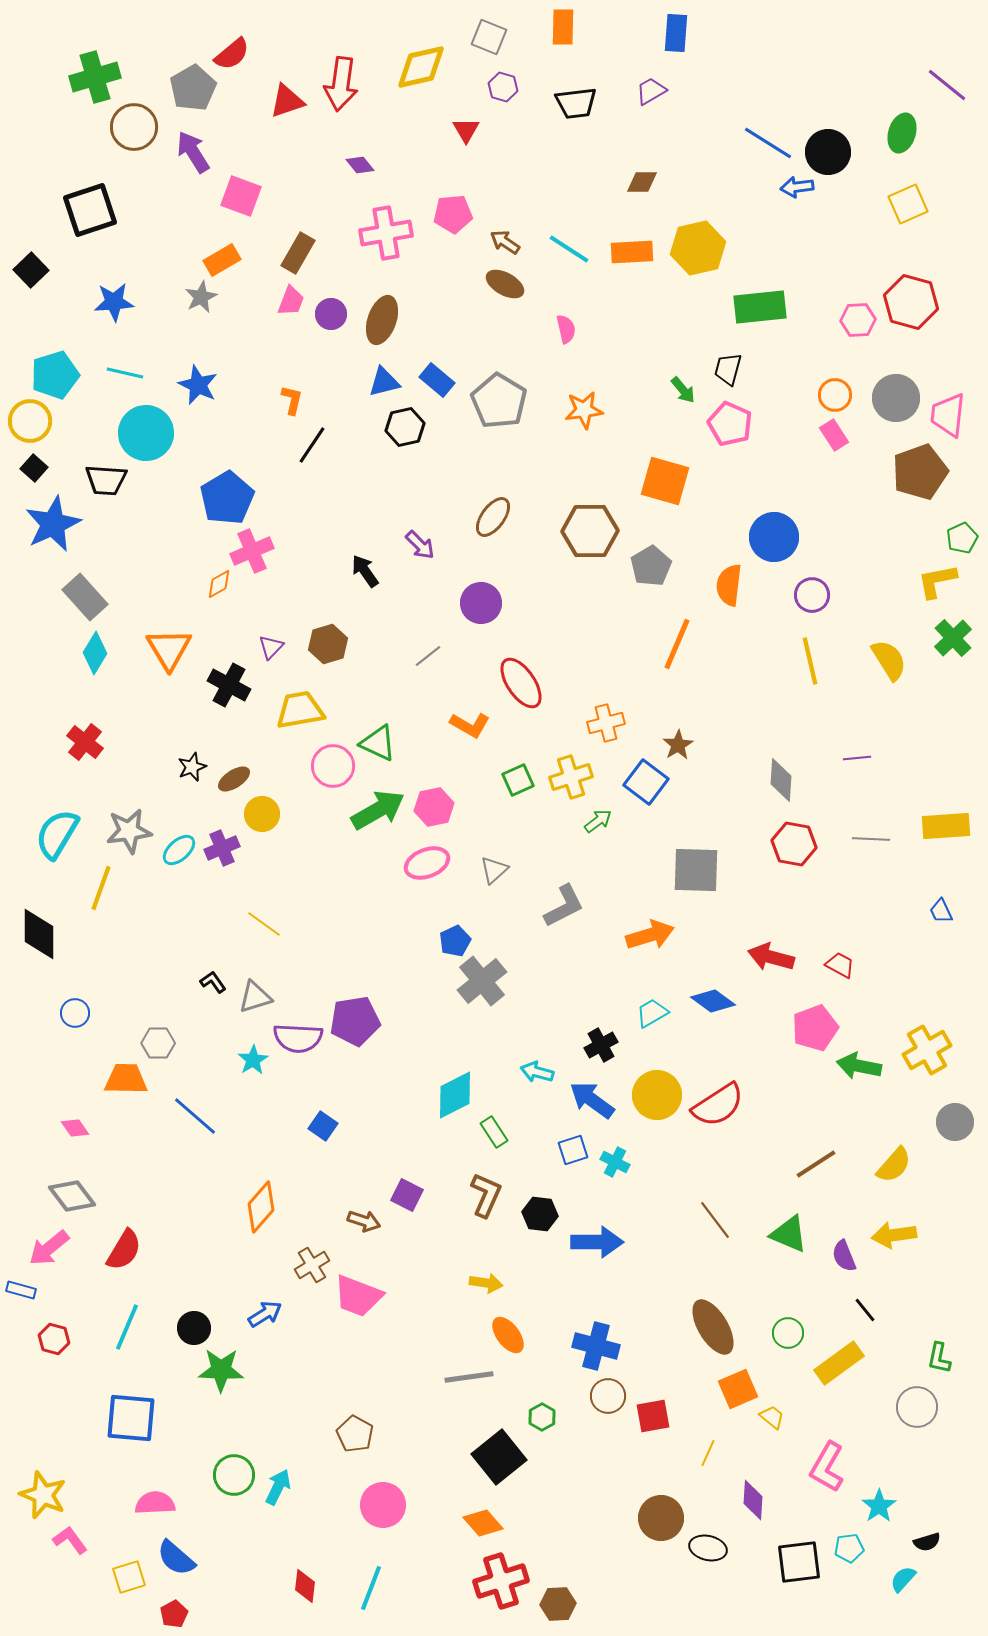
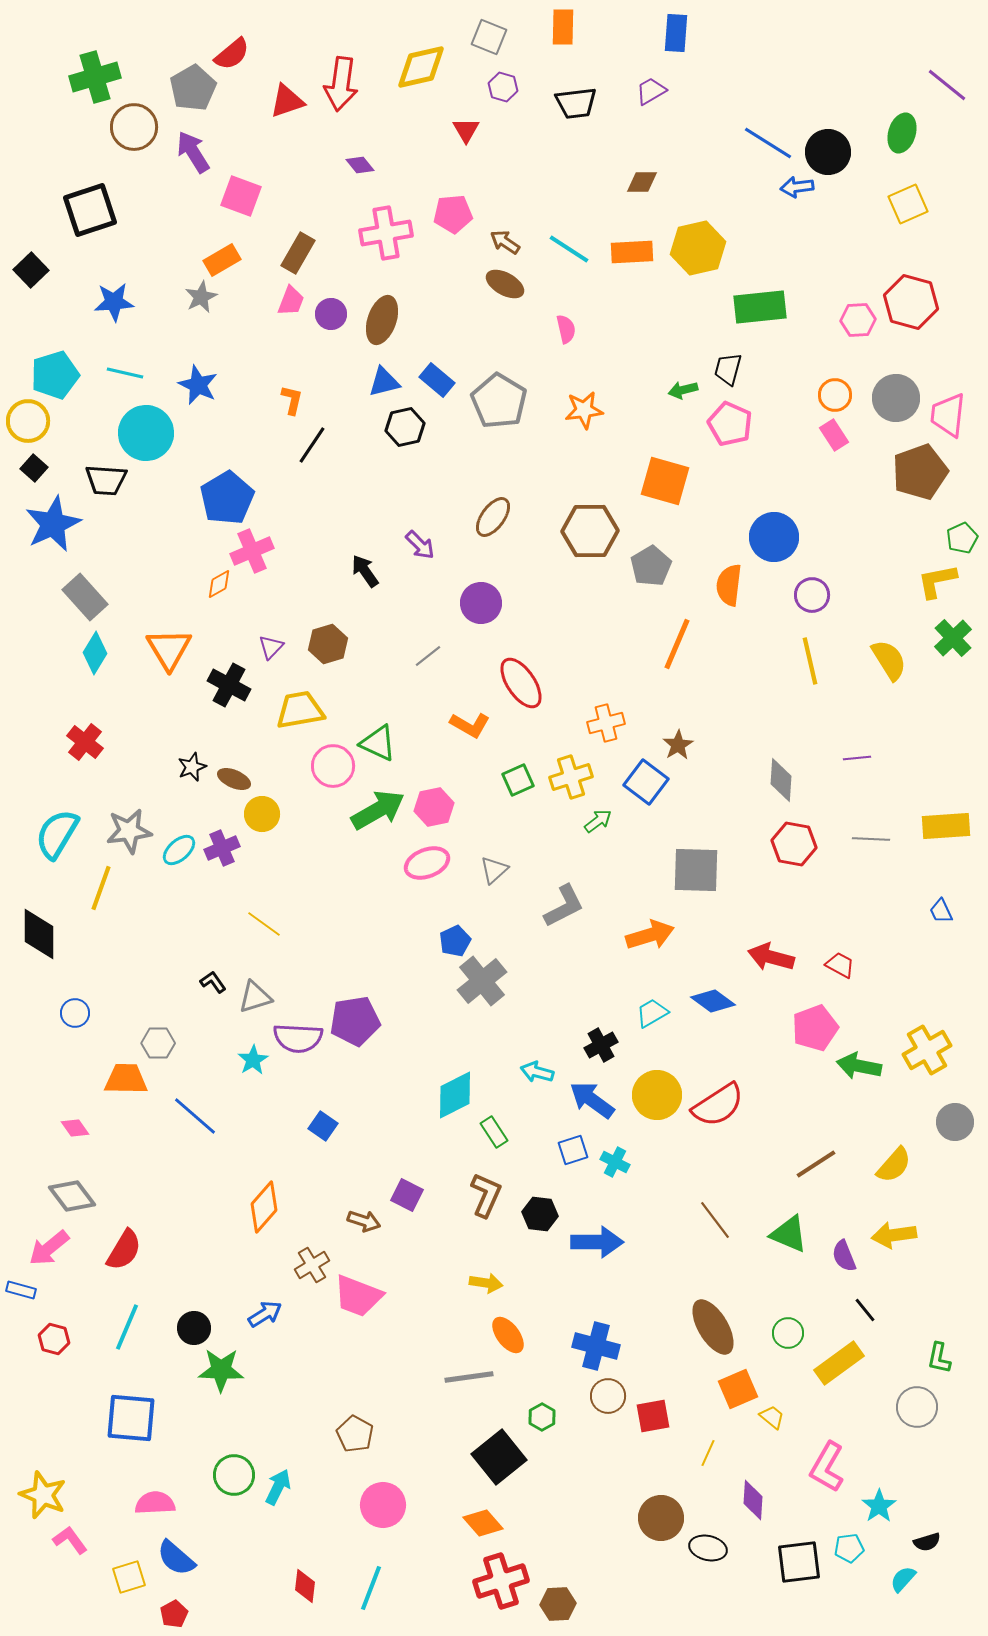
green arrow at (683, 390): rotated 116 degrees clockwise
yellow circle at (30, 421): moved 2 px left
brown ellipse at (234, 779): rotated 56 degrees clockwise
orange diamond at (261, 1207): moved 3 px right
